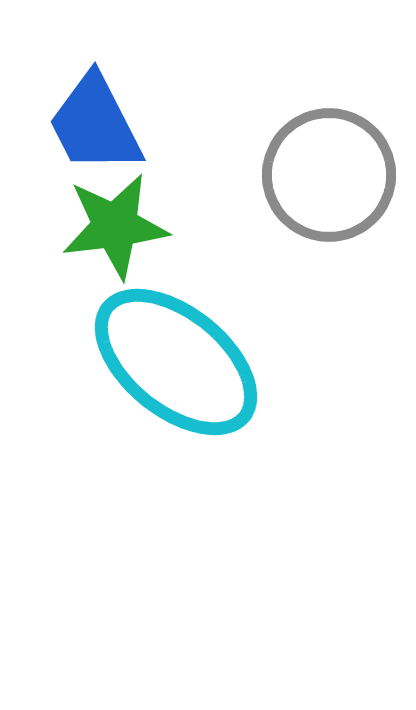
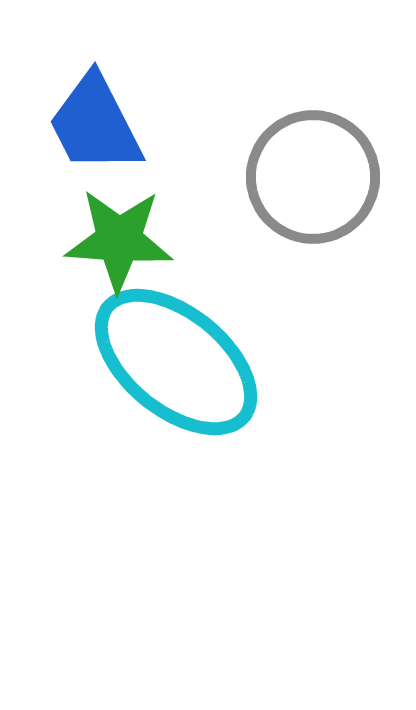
gray circle: moved 16 px left, 2 px down
green star: moved 4 px right, 14 px down; rotated 11 degrees clockwise
